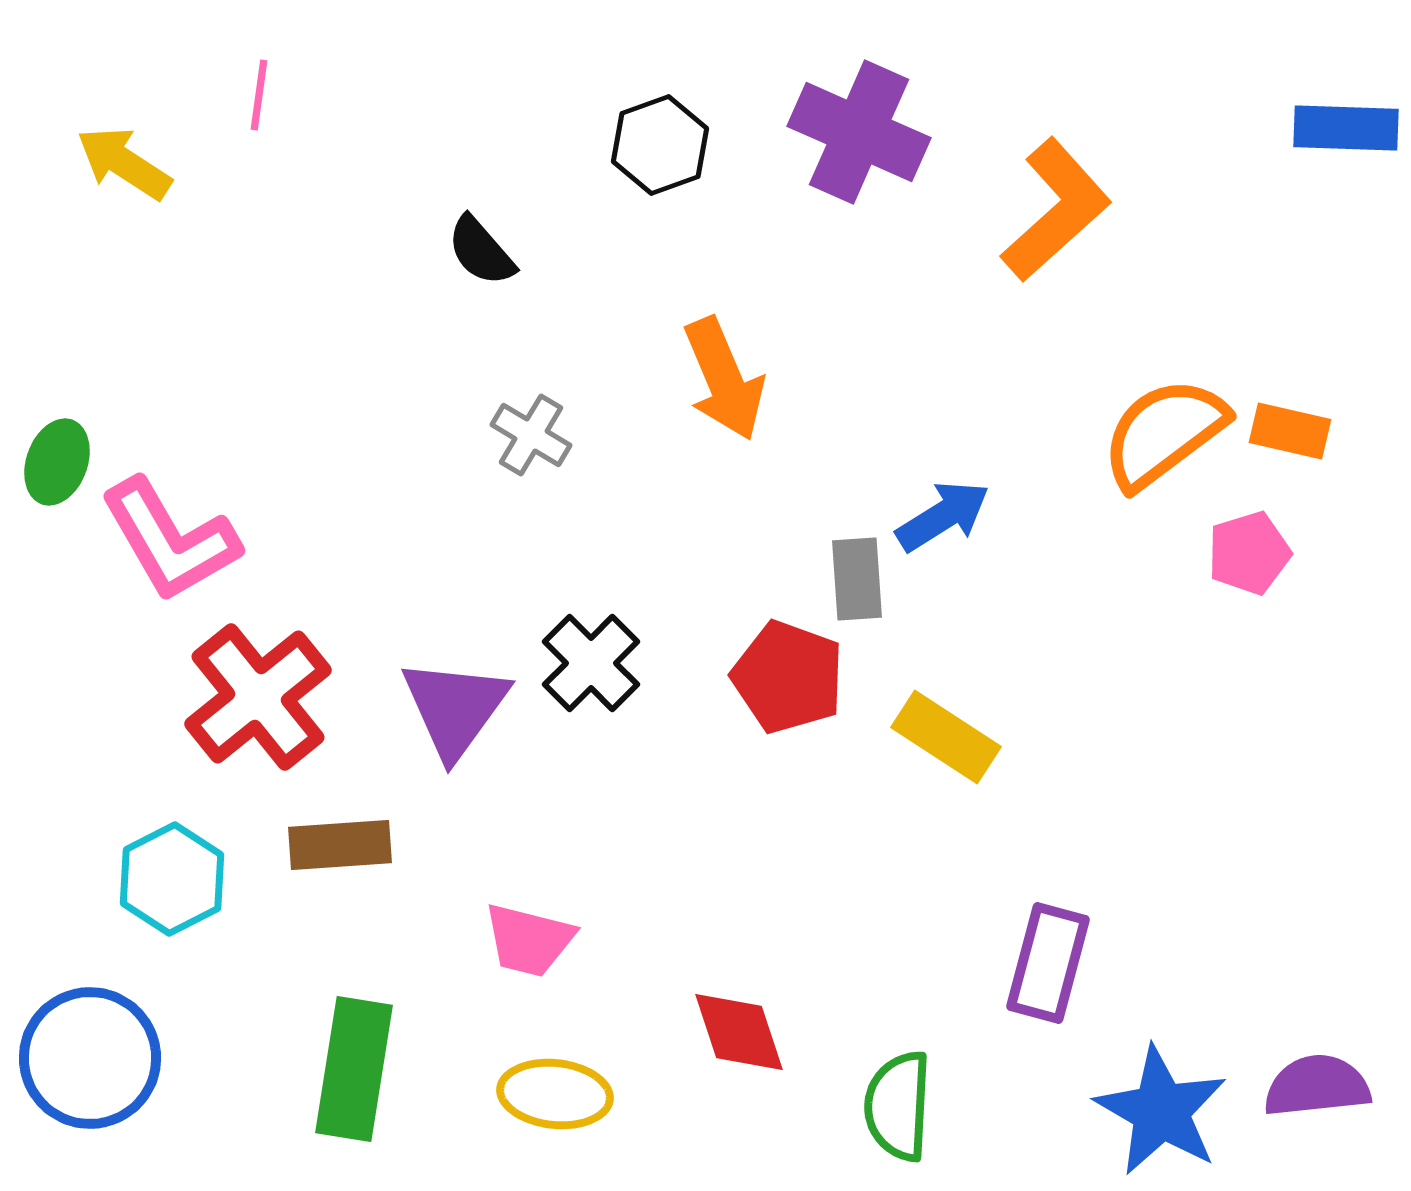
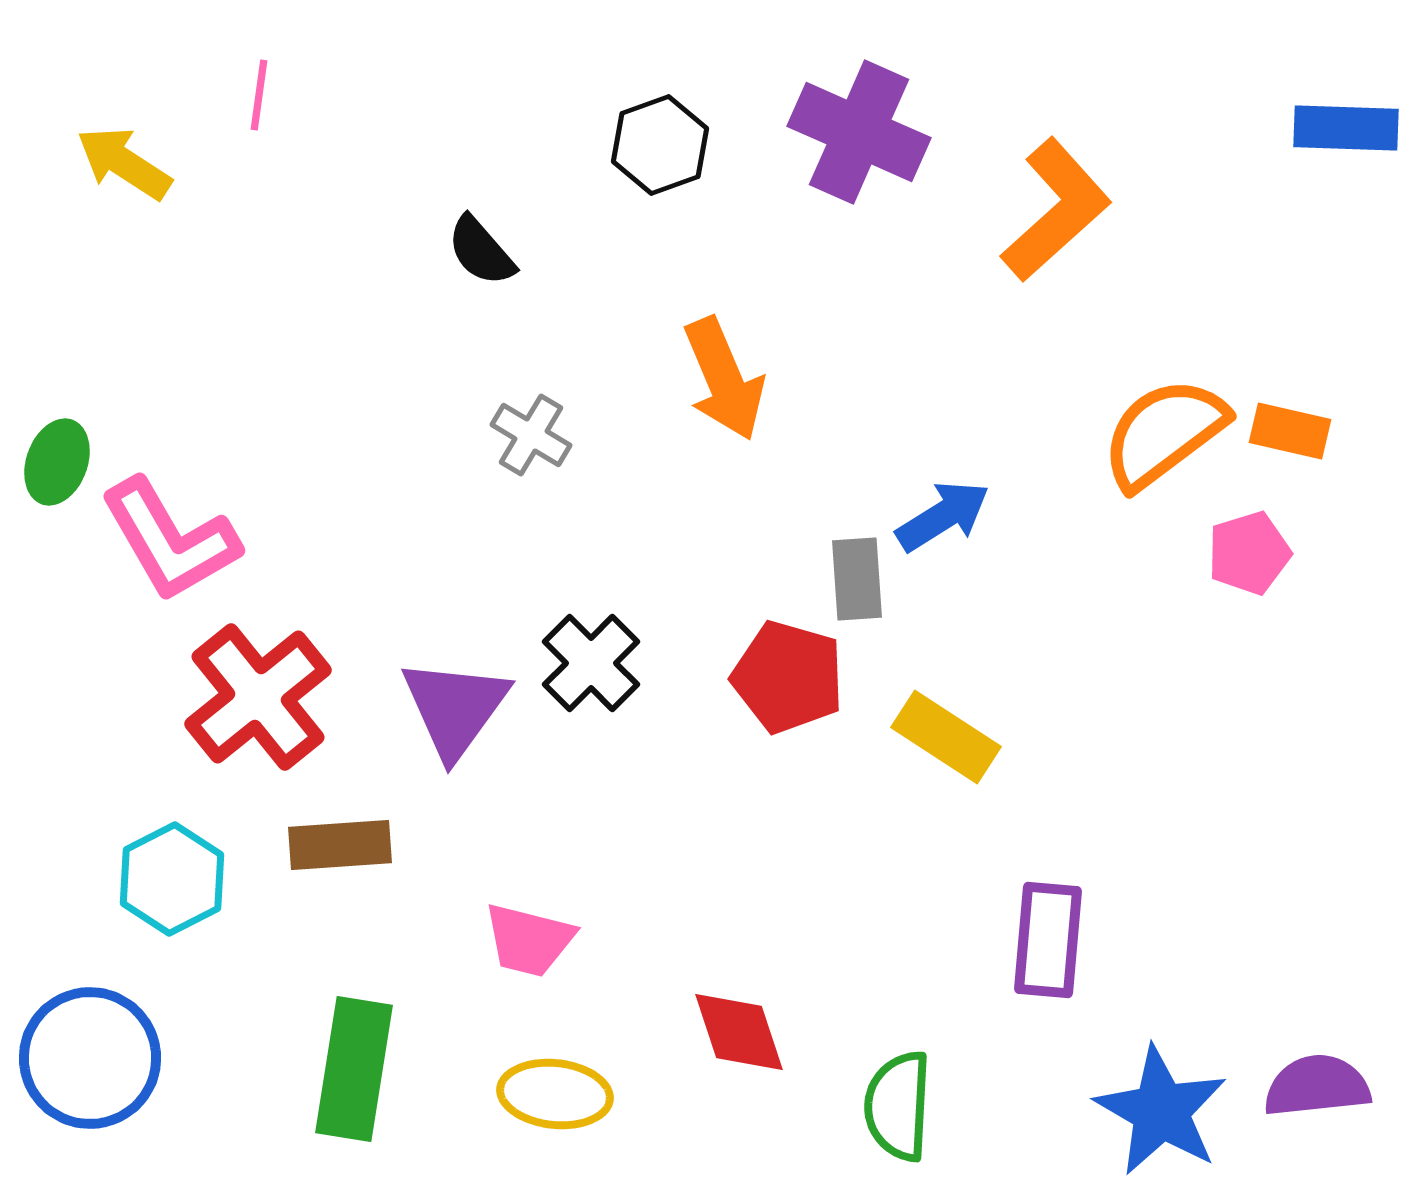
red pentagon: rotated 4 degrees counterclockwise
purple rectangle: moved 23 px up; rotated 10 degrees counterclockwise
